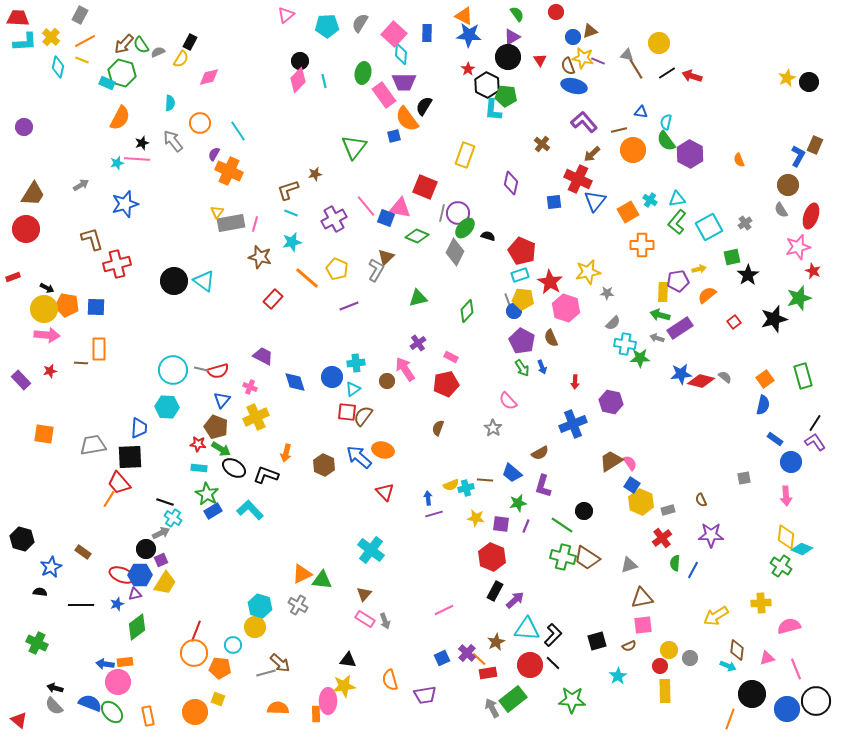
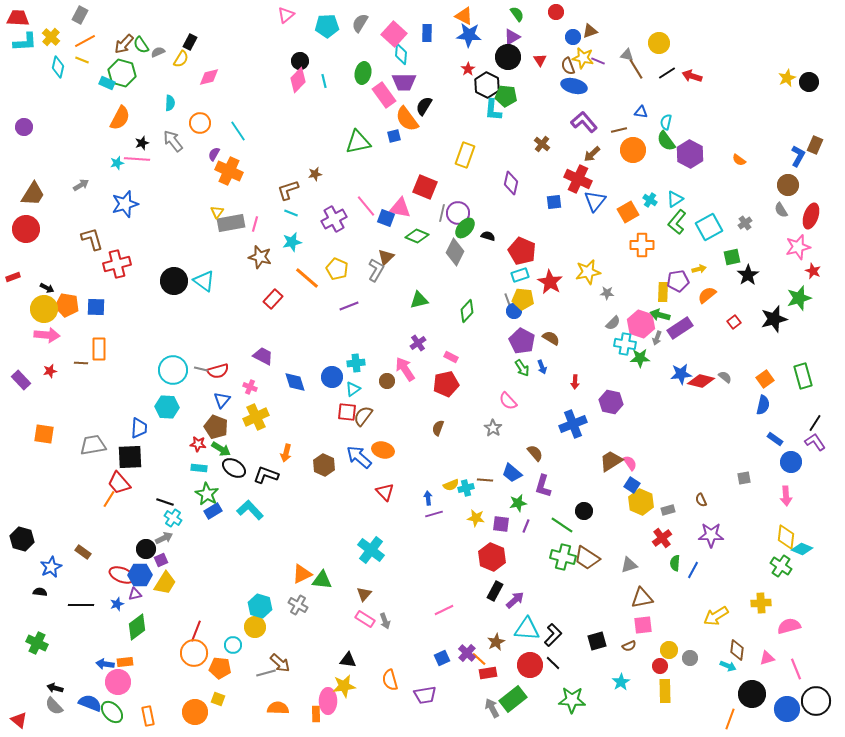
green triangle at (354, 147): moved 4 px right, 5 px up; rotated 40 degrees clockwise
orange semicircle at (739, 160): rotated 32 degrees counterclockwise
cyan triangle at (677, 199): moved 2 px left; rotated 24 degrees counterclockwise
green triangle at (418, 298): moved 1 px right, 2 px down
pink hexagon at (566, 308): moved 75 px right, 16 px down
brown semicircle at (551, 338): rotated 144 degrees clockwise
gray arrow at (657, 338): rotated 88 degrees counterclockwise
brown semicircle at (540, 453): moved 5 px left; rotated 102 degrees counterclockwise
gray arrow at (161, 533): moved 3 px right, 5 px down
cyan star at (618, 676): moved 3 px right, 6 px down
